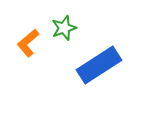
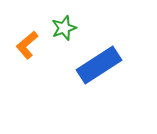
orange L-shape: moved 1 px left, 2 px down
